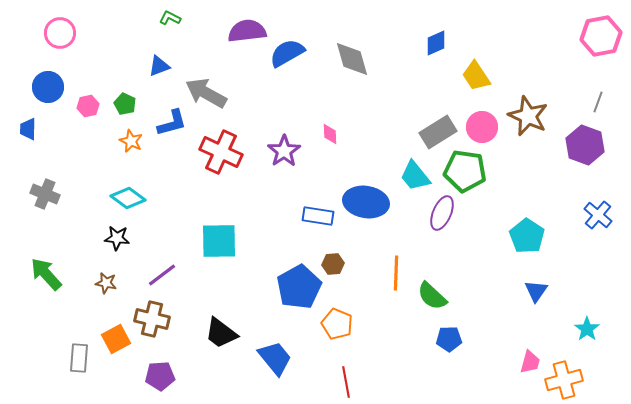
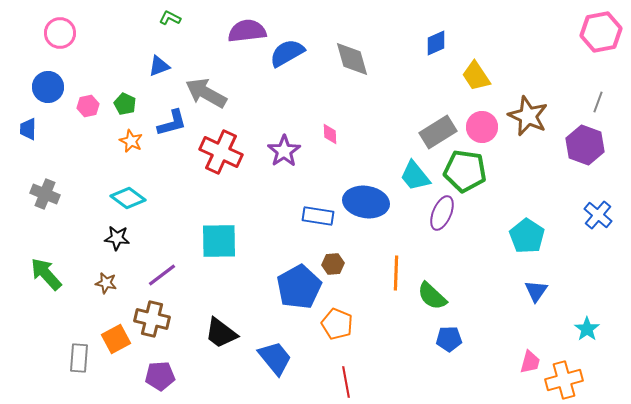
pink hexagon at (601, 36): moved 4 px up
